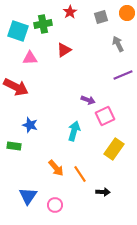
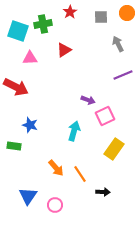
gray square: rotated 16 degrees clockwise
